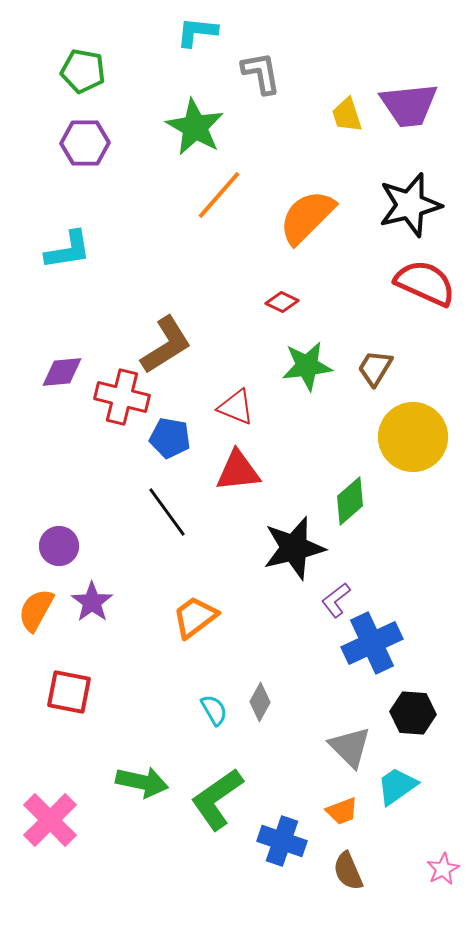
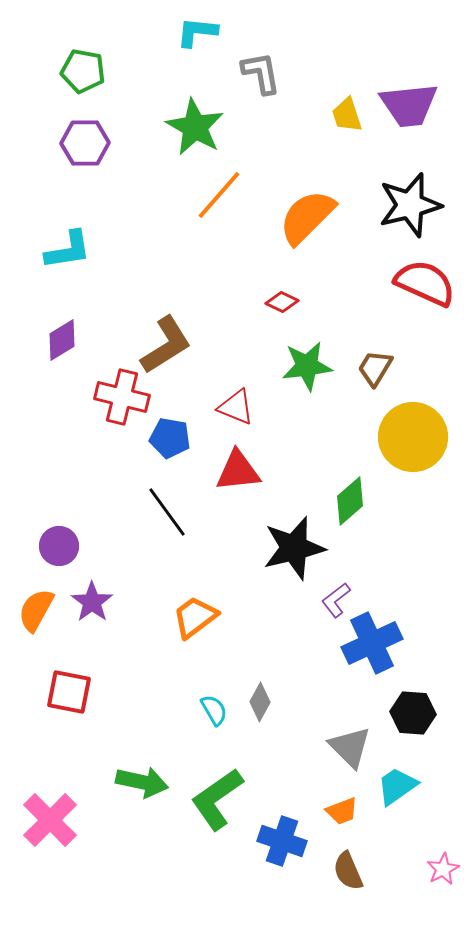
purple diamond at (62, 372): moved 32 px up; rotated 27 degrees counterclockwise
